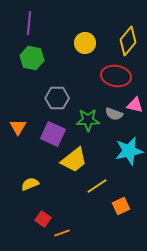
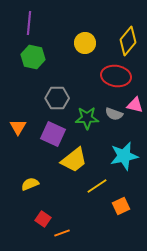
green hexagon: moved 1 px right, 1 px up
green star: moved 1 px left, 2 px up
cyan star: moved 5 px left, 5 px down
